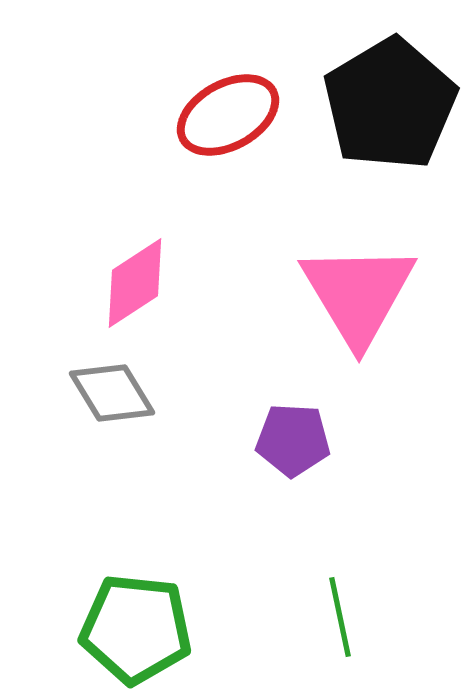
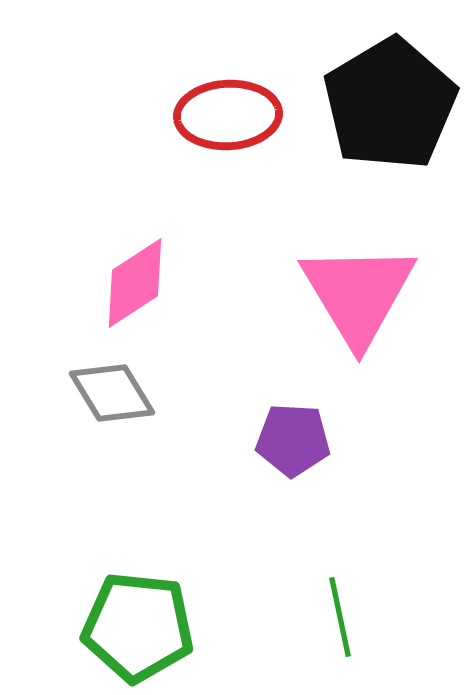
red ellipse: rotated 26 degrees clockwise
green pentagon: moved 2 px right, 2 px up
